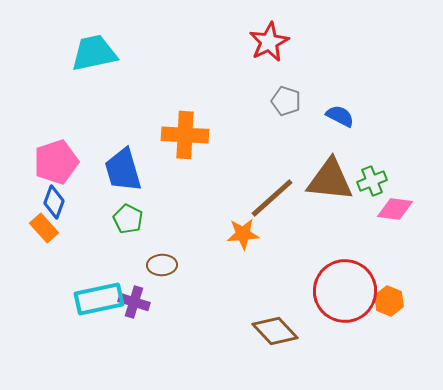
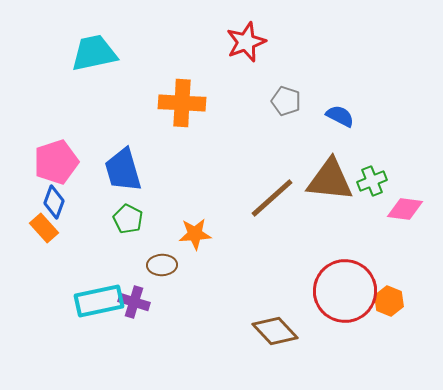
red star: moved 23 px left; rotated 6 degrees clockwise
orange cross: moved 3 px left, 32 px up
pink diamond: moved 10 px right
orange star: moved 48 px left
cyan rectangle: moved 2 px down
